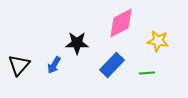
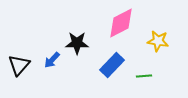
blue arrow: moved 2 px left, 5 px up; rotated 12 degrees clockwise
green line: moved 3 px left, 3 px down
